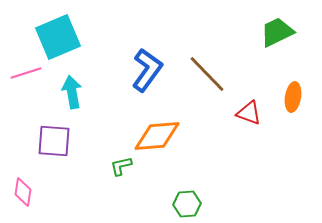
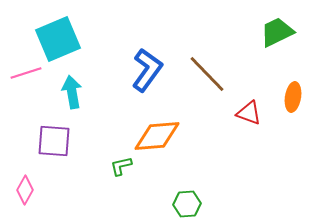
cyan square: moved 2 px down
pink diamond: moved 2 px right, 2 px up; rotated 20 degrees clockwise
